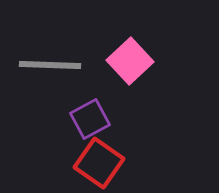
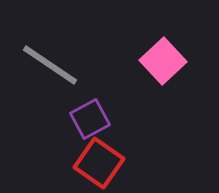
pink square: moved 33 px right
gray line: rotated 32 degrees clockwise
